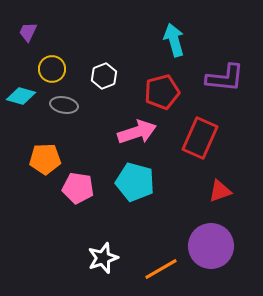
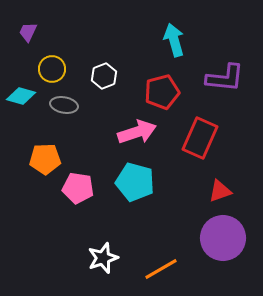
purple circle: moved 12 px right, 8 px up
